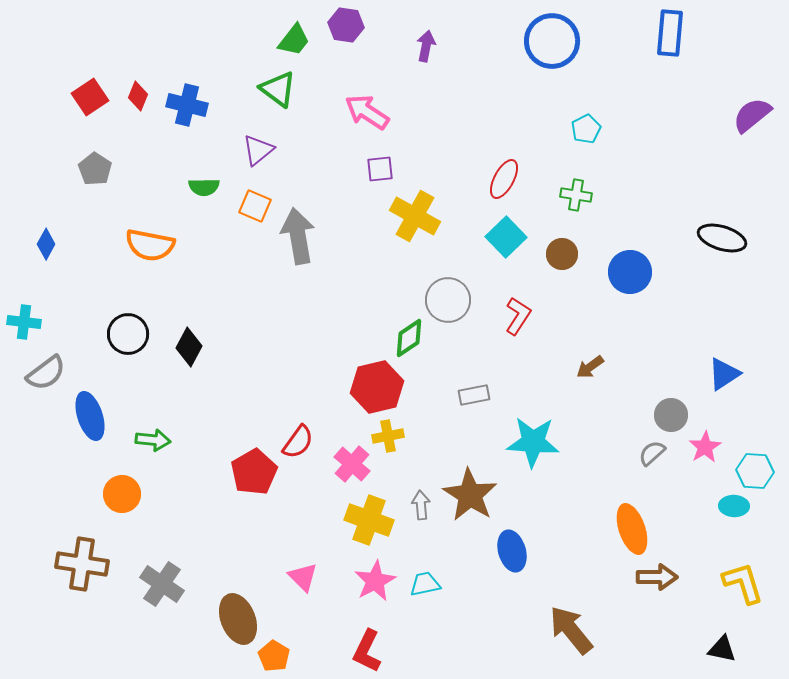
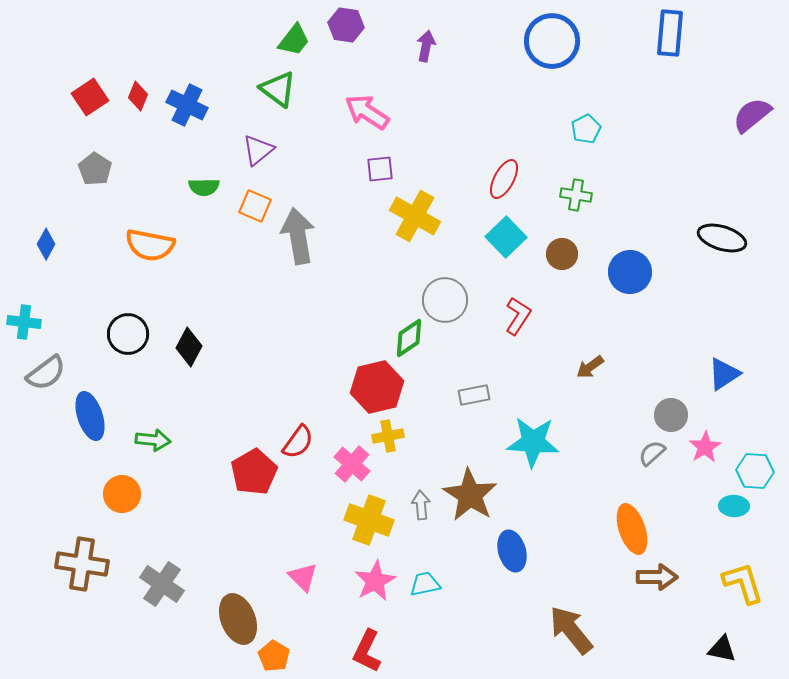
blue cross at (187, 105): rotated 12 degrees clockwise
gray circle at (448, 300): moved 3 px left
